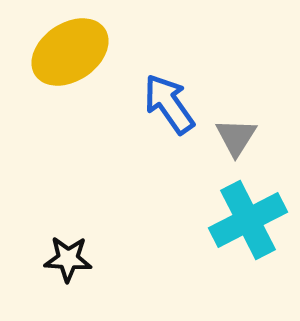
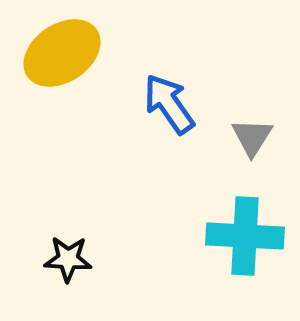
yellow ellipse: moved 8 px left, 1 px down
gray triangle: moved 16 px right
cyan cross: moved 3 px left, 16 px down; rotated 30 degrees clockwise
